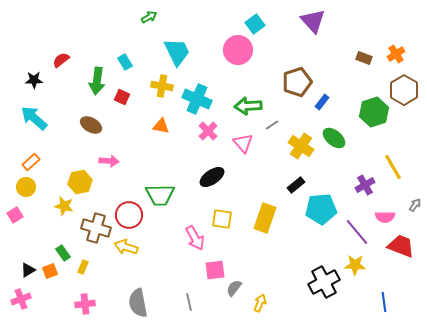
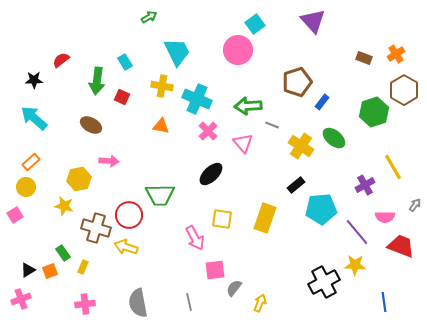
gray line at (272, 125): rotated 56 degrees clockwise
black ellipse at (212, 177): moved 1 px left, 3 px up; rotated 10 degrees counterclockwise
yellow hexagon at (80, 182): moved 1 px left, 3 px up
